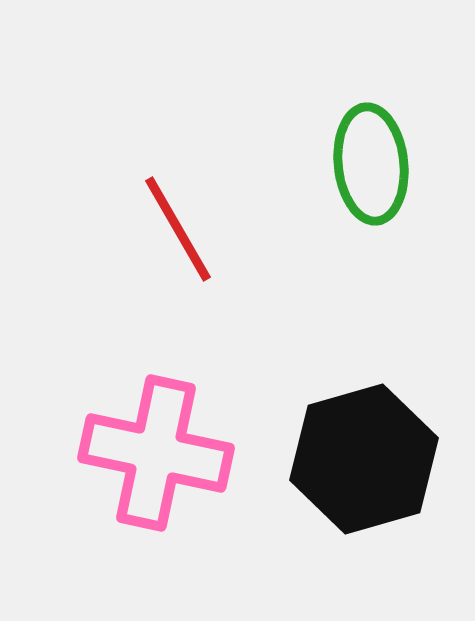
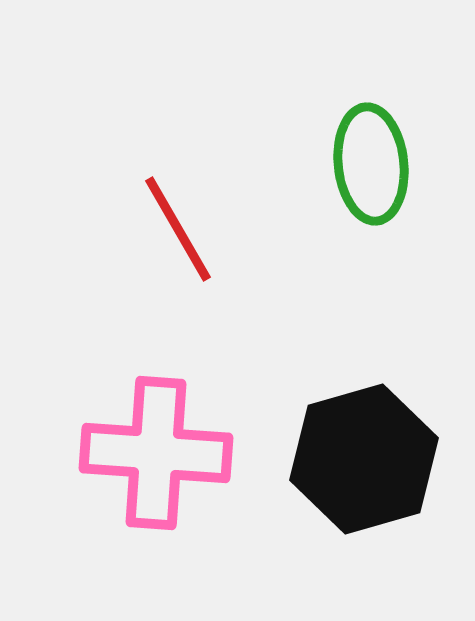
pink cross: rotated 8 degrees counterclockwise
